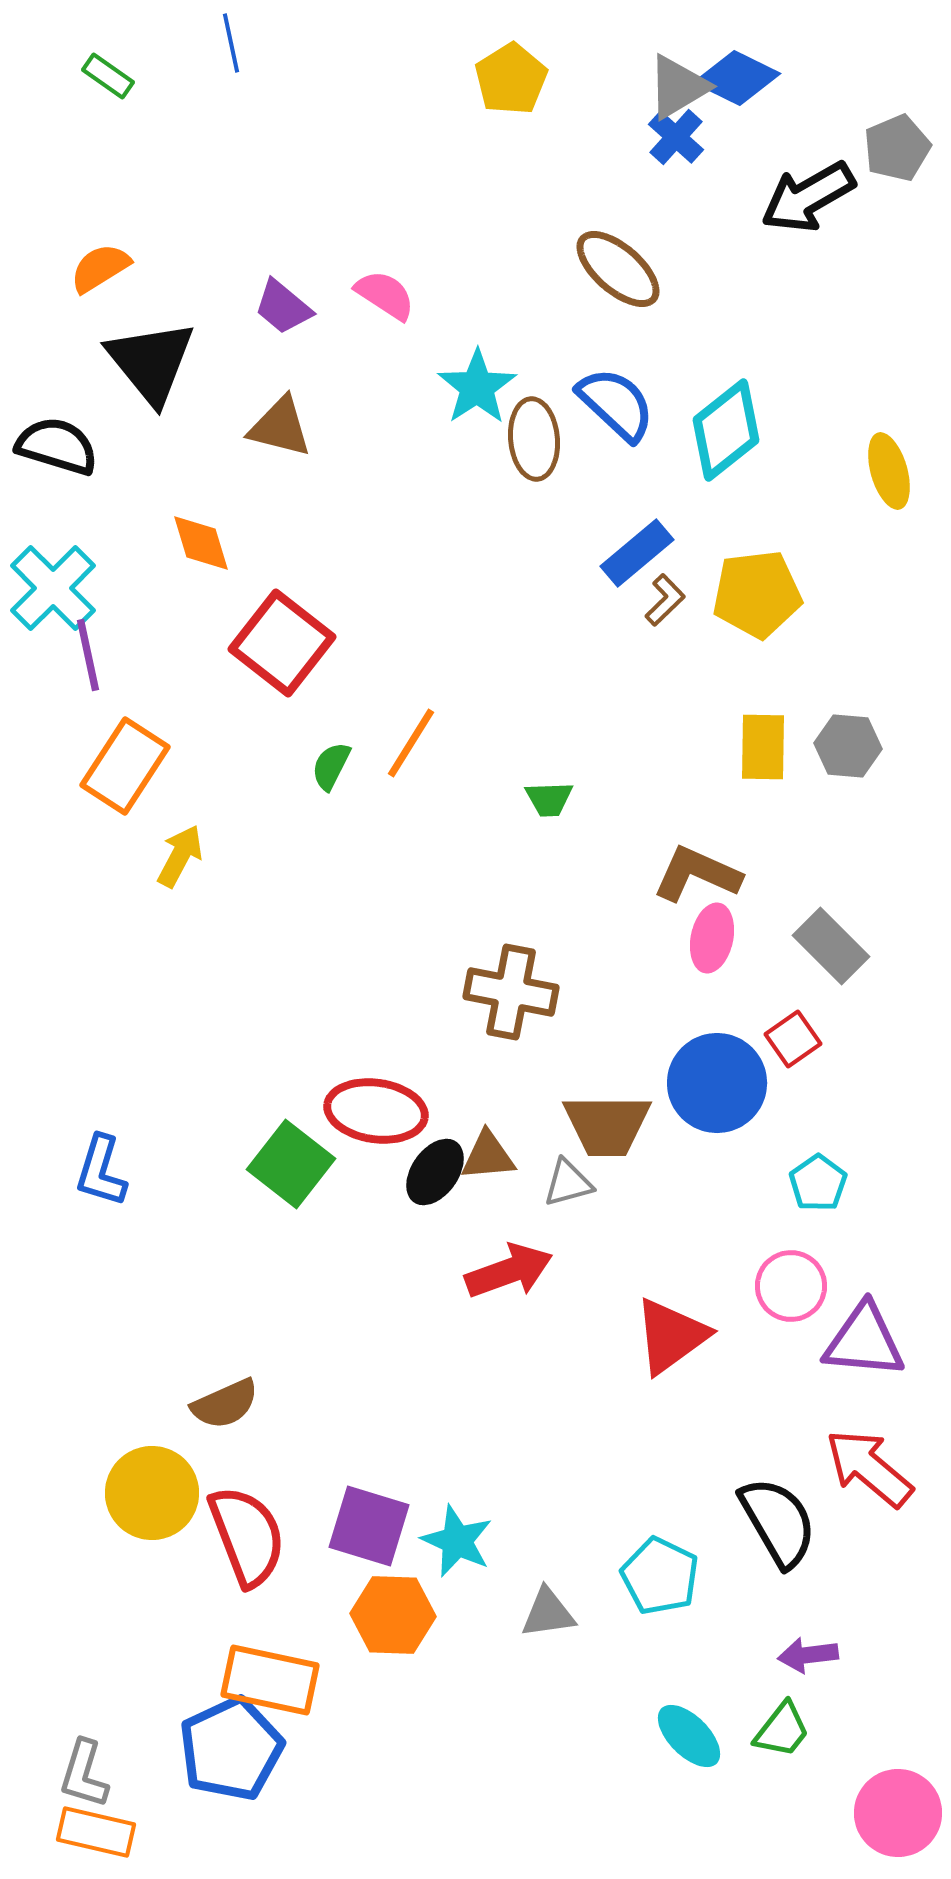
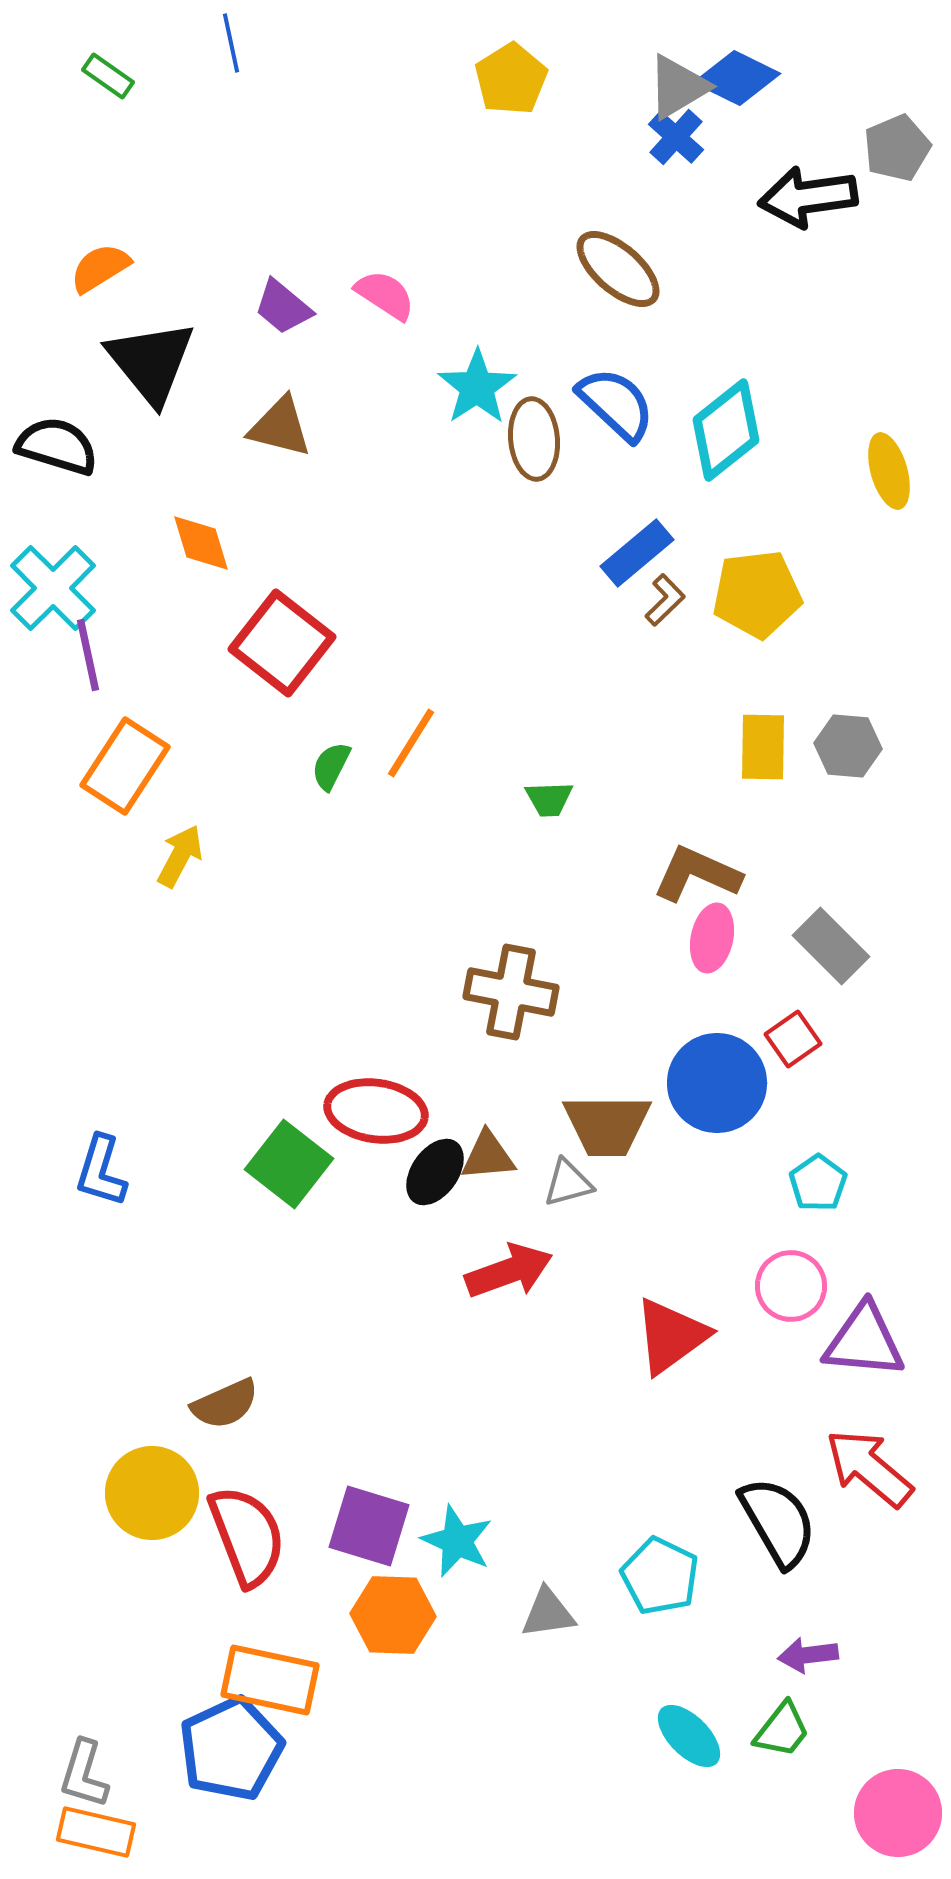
black arrow at (808, 197): rotated 22 degrees clockwise
green square at (291, 1164): moved 2 px left
